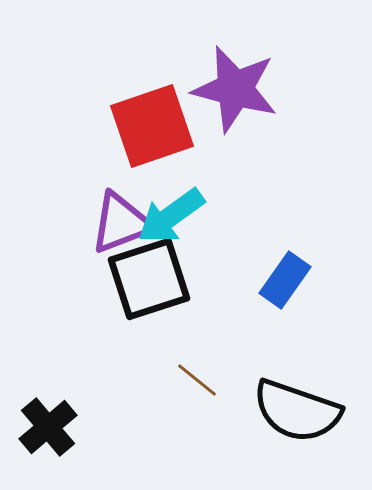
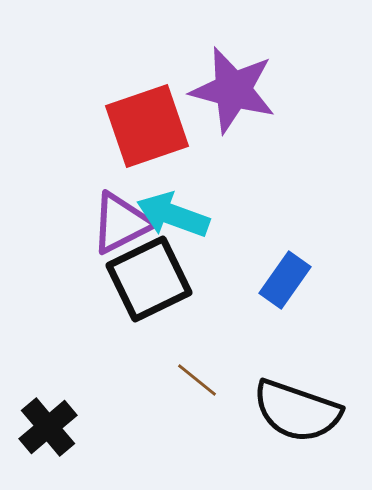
purple star: moved 2 px left, 1 px down
red square: moved 5 px left
cyan arrow: moved 2 px right, 1 px up; rotated 56 degrees clockwise
purple triangle: rotated 6 degrees counterclockwise
black square: rotated 8 degrees counterclockwise
